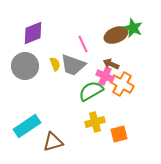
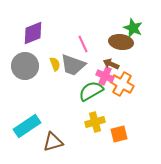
brown ellipse: moved 5 px right, 7 px down; rotated 30 degrees clockwise
